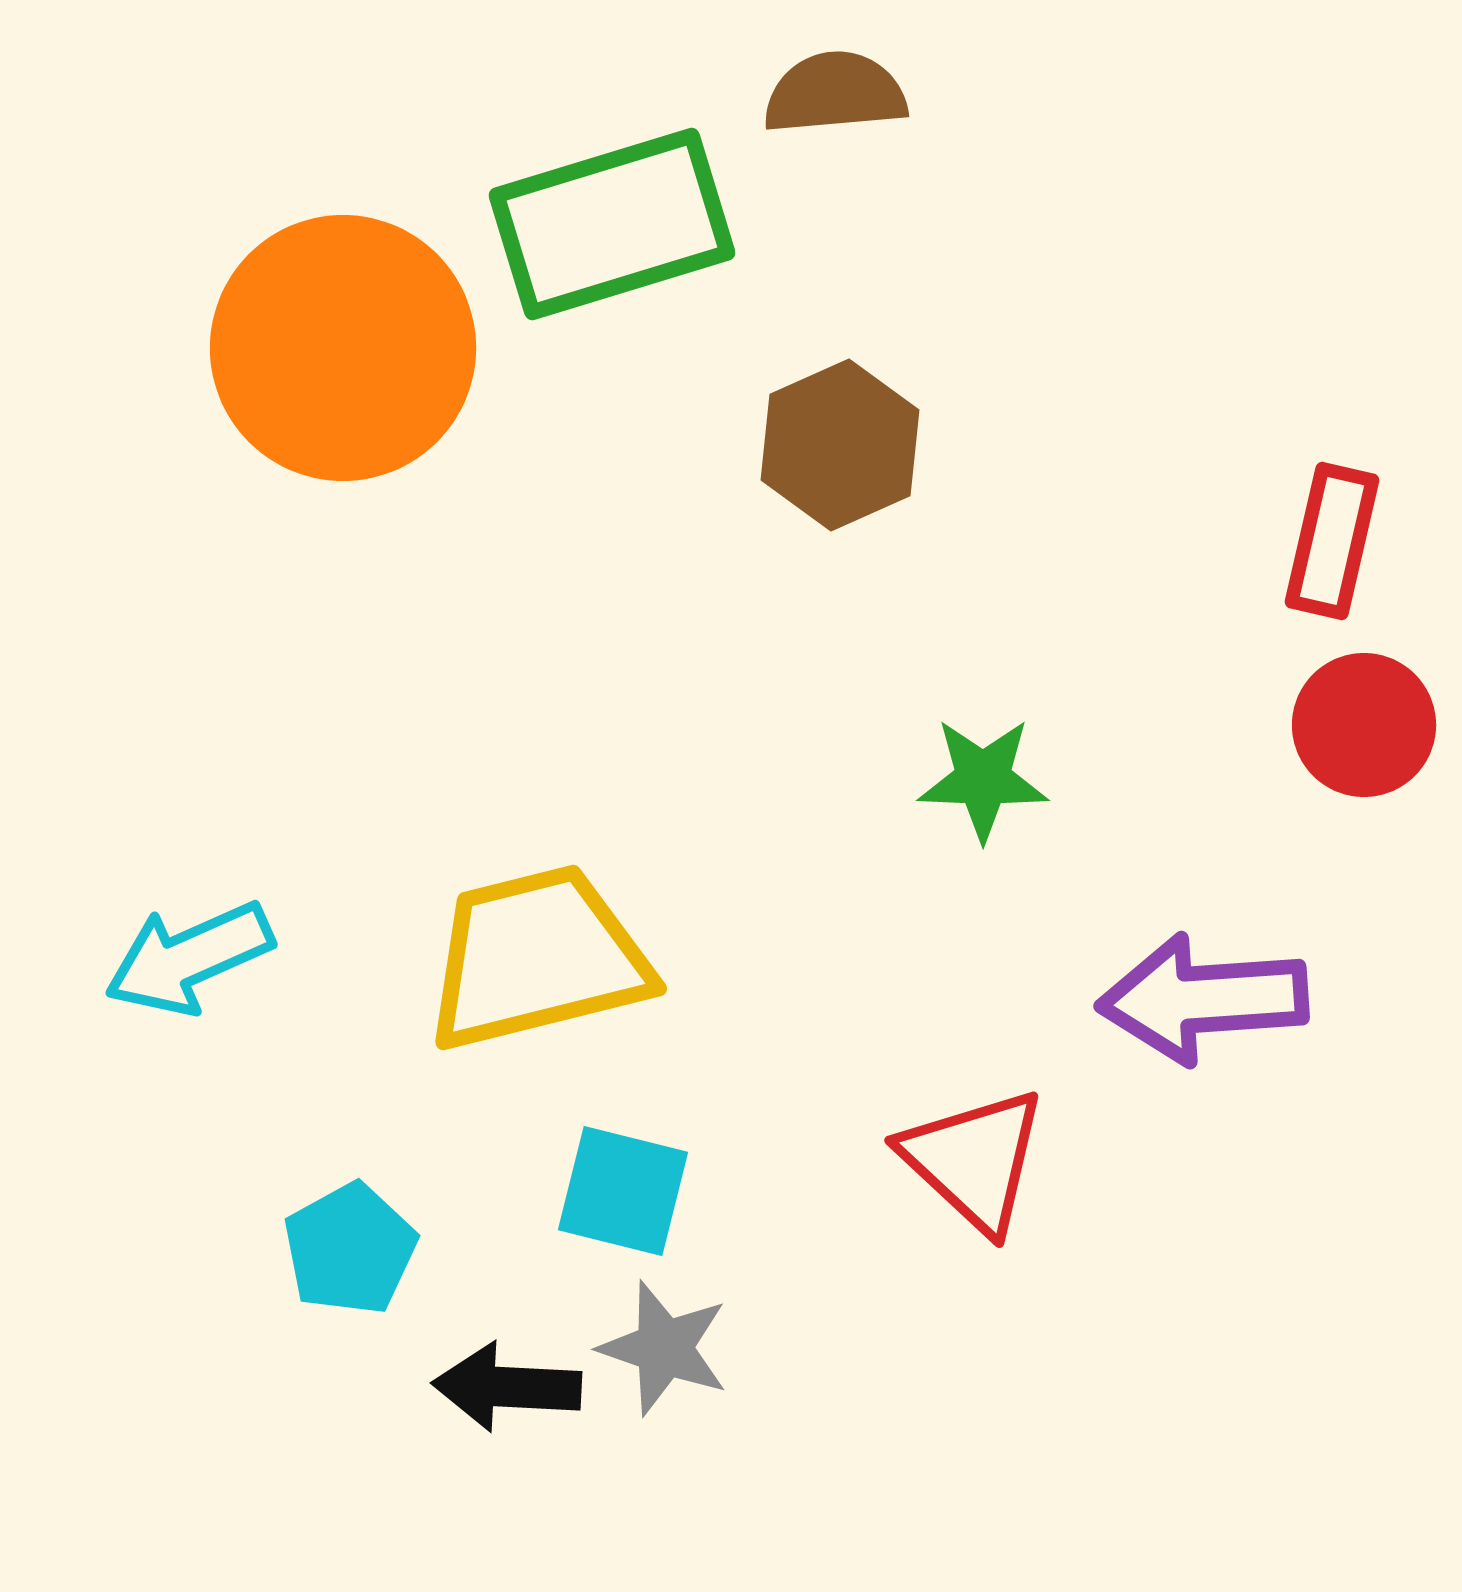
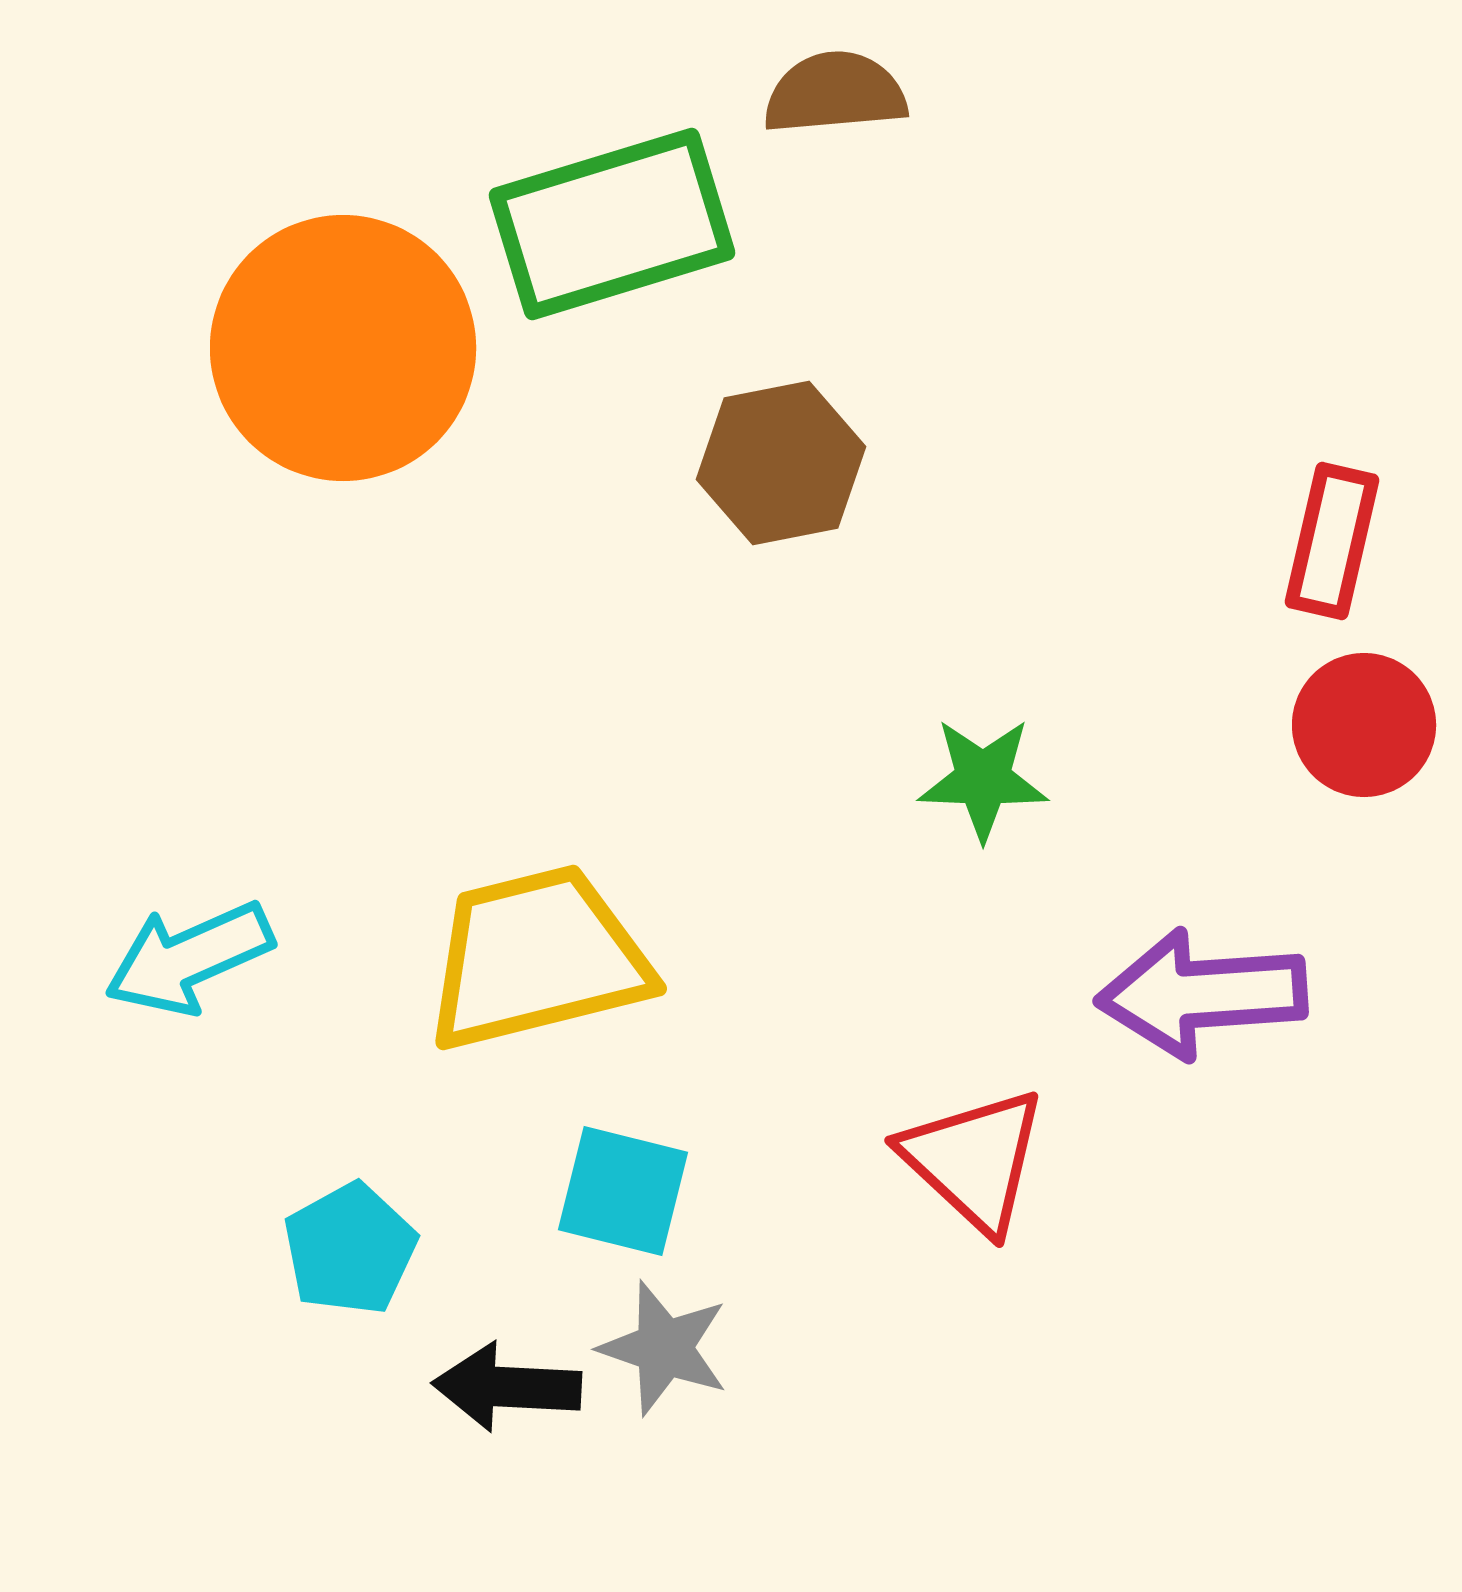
brown hexagon: moved 59 px left, 18 px down; rotated 13 degrees clockwise
purple arrow: moved 1 px left, 5 px up
